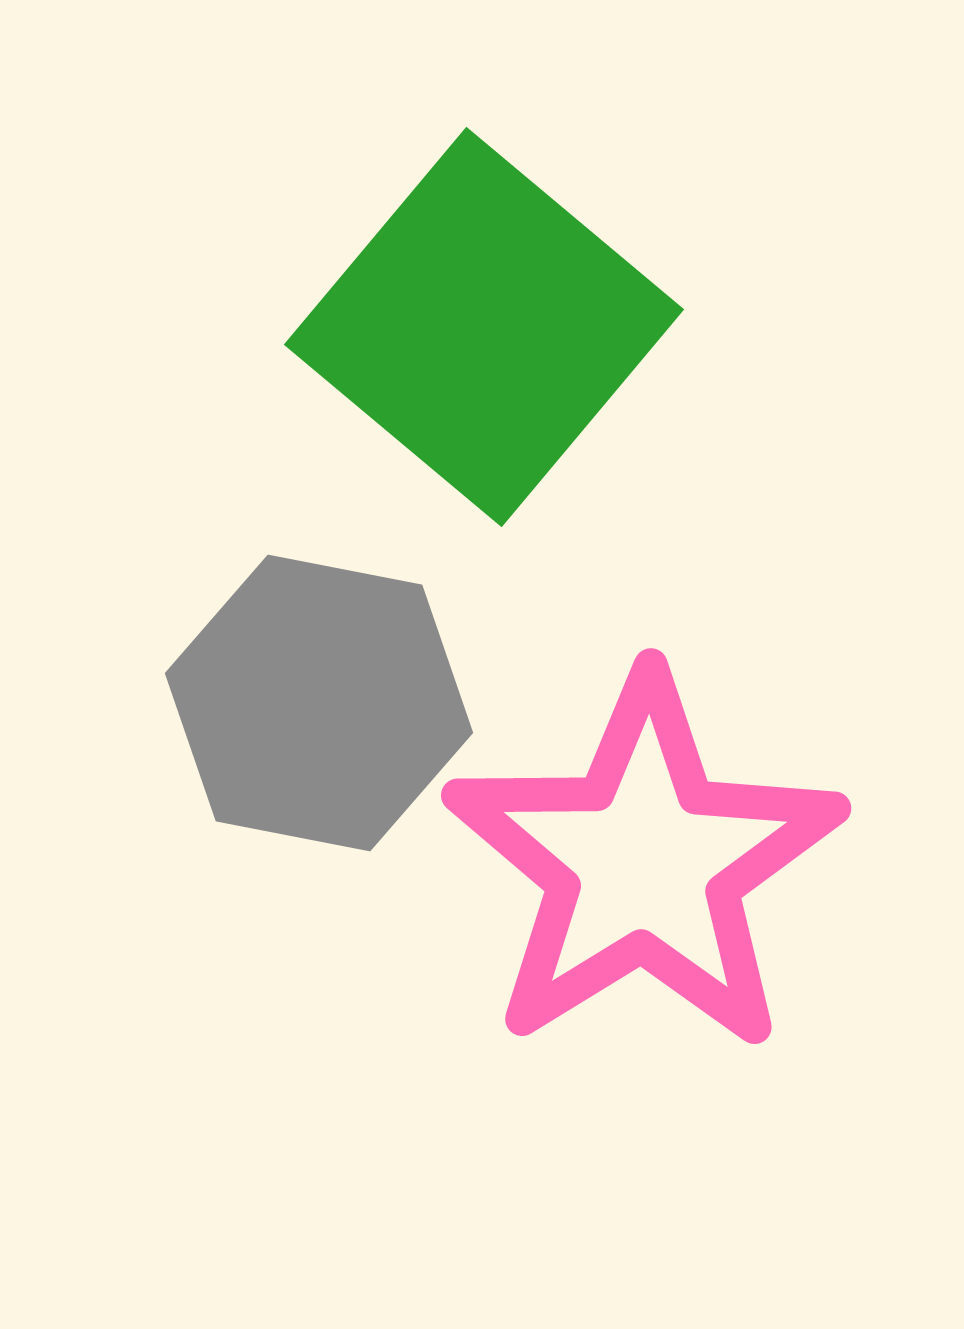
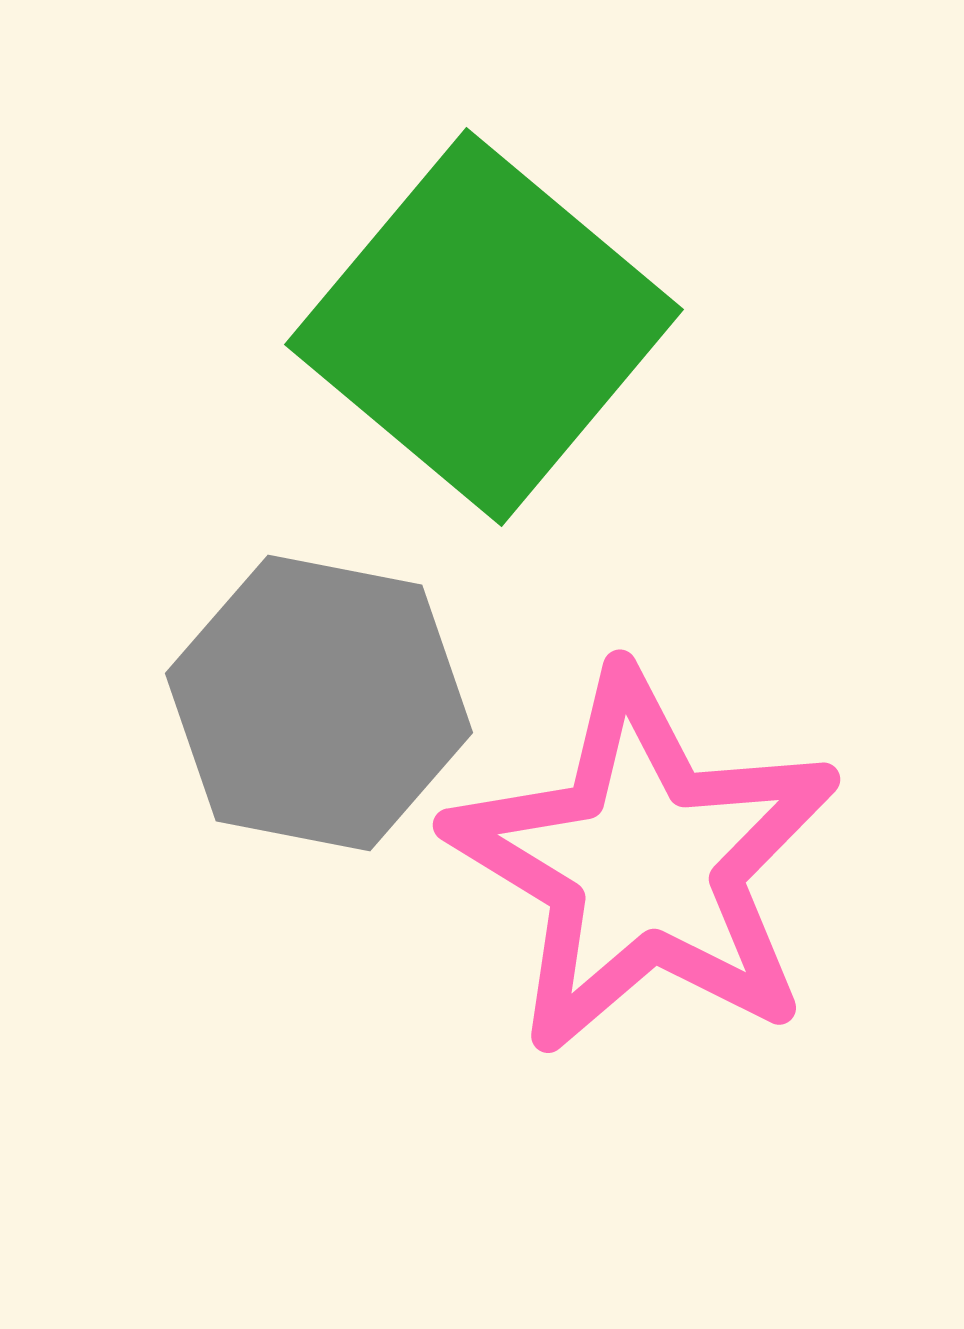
pink star: rotated 9 degrees counterclockwise
